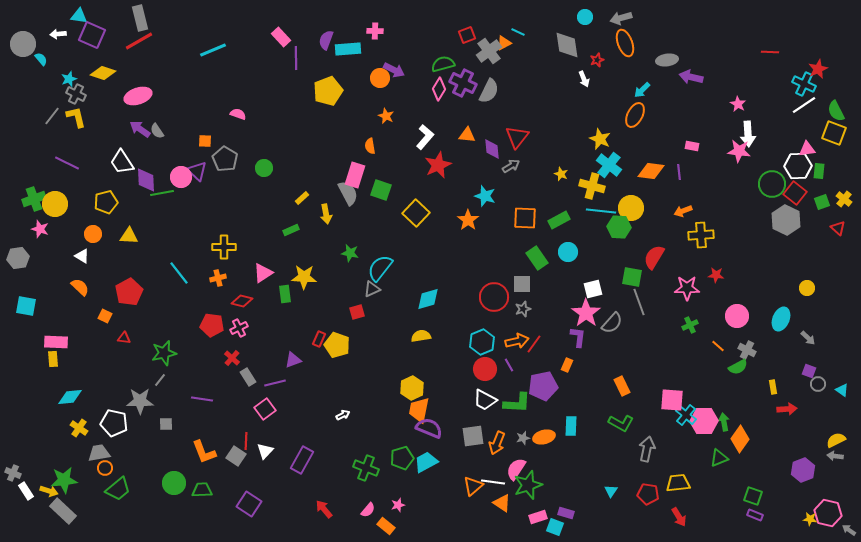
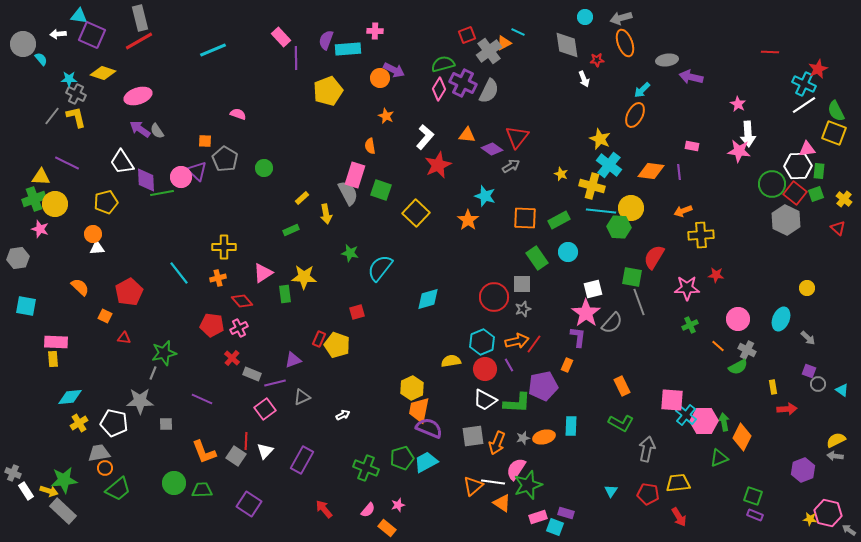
red star at (597, 60): rotated 16 degrees clockwise
cyan star at (69, 79): rotated 21 degrees clockwise
purple diamond at (492, 149): rotated 50 degrees counterclockwise
green square at (822, 202): moved 6 px left, 8 px up
yellow triangle at (129, 236): moved 88 px left, 59 px up
white triangle at (82, 256): moved 15 px right, 8 px up; rotated 35 degrees counterclockwise
gray triangle at (372, 289): moved 70 px left, 108 px down
red diamond at (242, 301): rotated 35 degrees clockwise
pink circle at (737, 316): moved 1 px right, 3 px down
yellow semicircle at (421, 336): moved 30 px right, 25 px down
gray rectangle at (248, 377): moved 4 px right, 3 px up; rotated 36 degrees counterclockwise
gray line at (160, 380): moved 7 px left, 7 px up; rotated 16 degrees counterclockwise
purple line at (202, 399): rotated 15 degrees clockwise
yellow cross at (79, 428): moved 5 px up; rotated 24 degrees clockwise
orange diamond at (740, 439): moved 2 px right, 2 px up; rotated 8 degrees counterclockwise
orange rectangle at (386, 526): moved 1 px right, 2 px down
